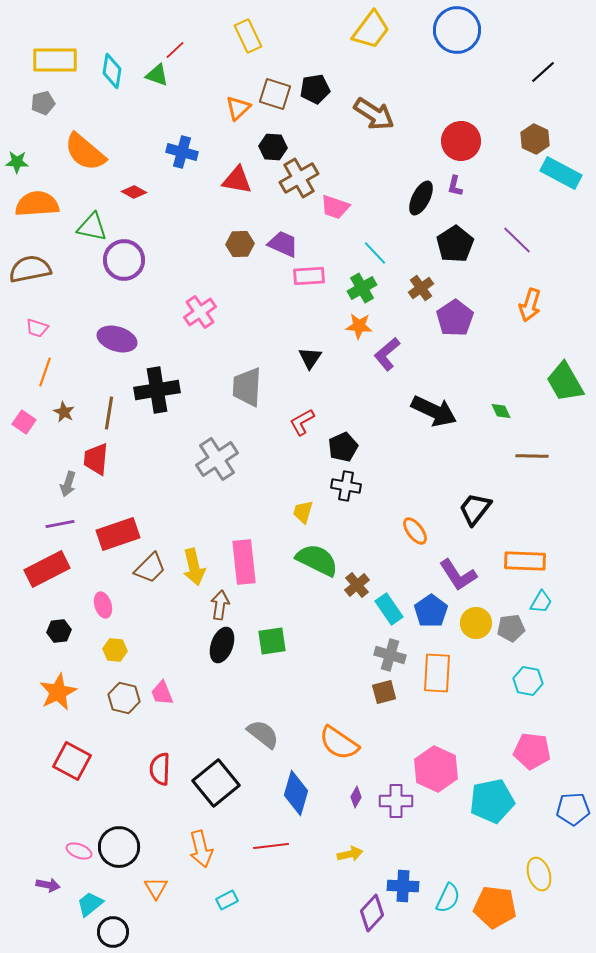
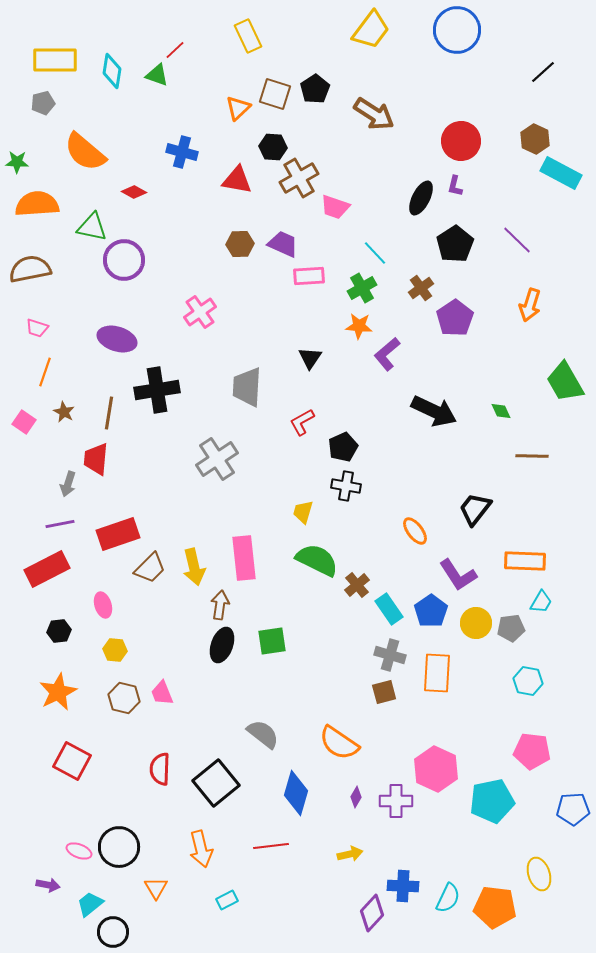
black pentagon at (315, 89): rotated 24 degrees counterclockwise
pink rectangle at (244, 562): moved 4 px up
